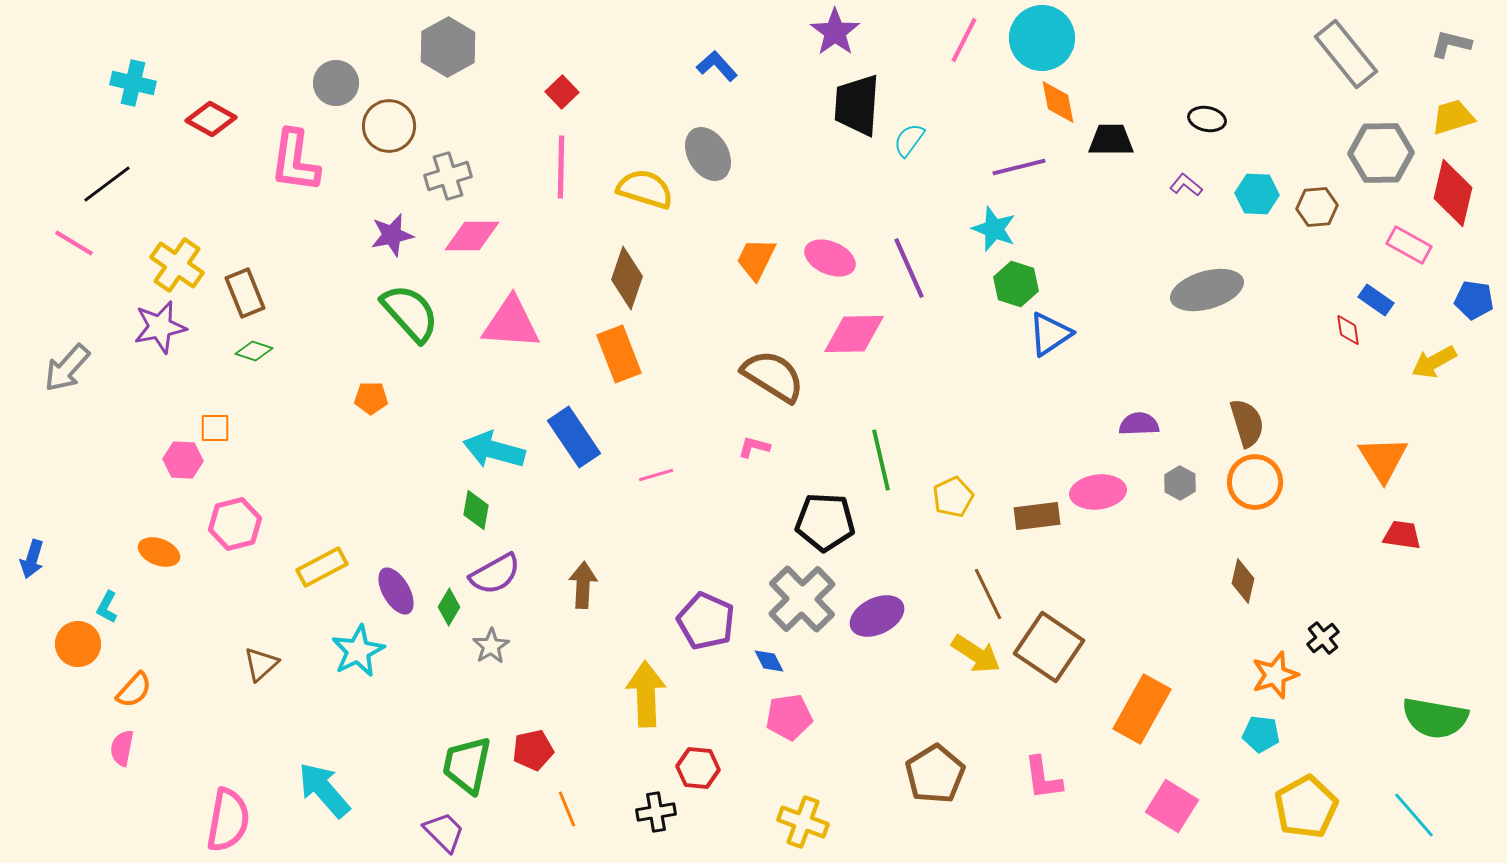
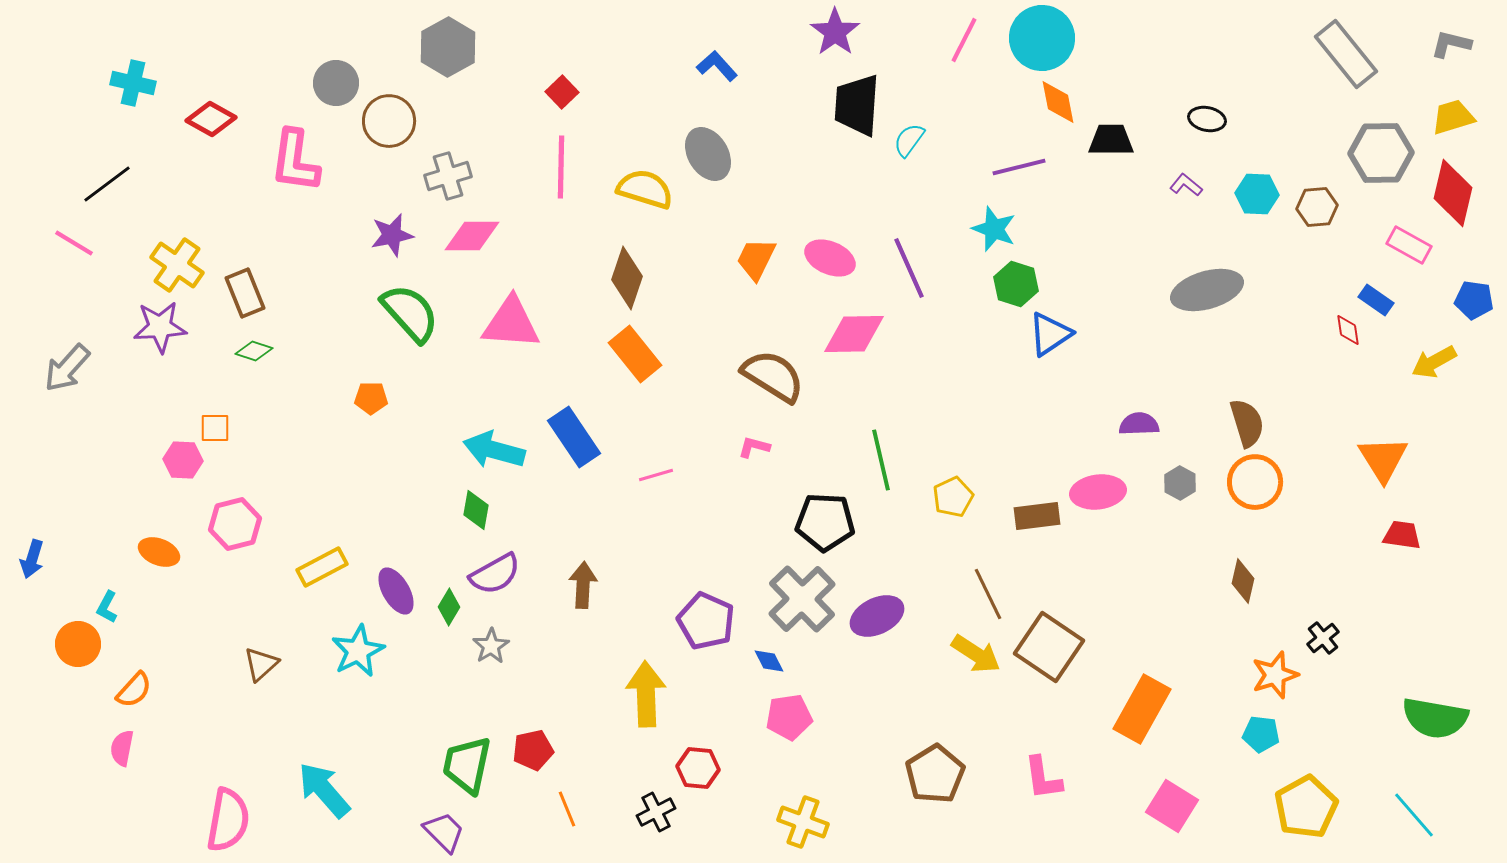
brown circle at (389, 126): moved 5 px up
purple star at (160, 327): rotated 8 degrees clockwise
orange rectangle at (619, 354): moved 16 px right; rotated 18 degrees counterclockwise
black cross at (656, 812): rotated 18 degrees counterclockwise
